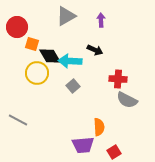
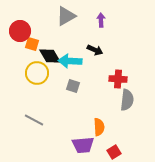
red circle: moved 3 px right, 4 px down
gray square: rotated 32 degrees counterclockwise
gray semicircle: rotated 110 degrees counterclockwise
gray line: moved 16 px right
